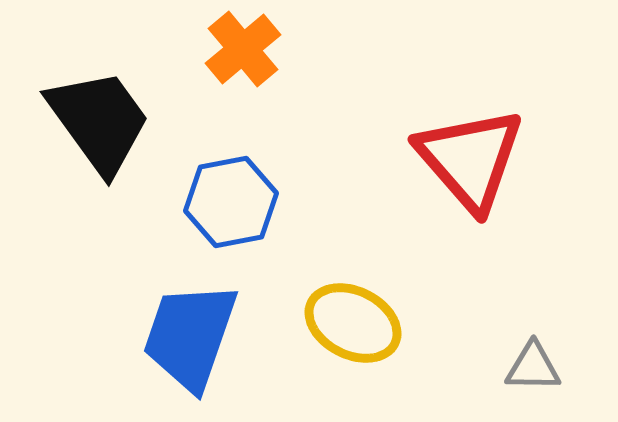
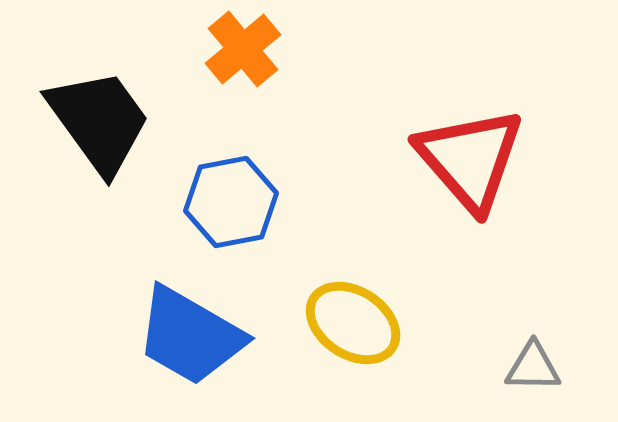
yellow ellipse: rotated 6 degrees clockwise
blue trapezoid: rotated 79 degrees counterclockwise
